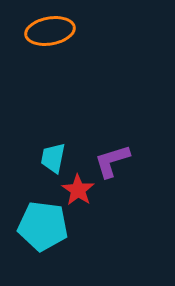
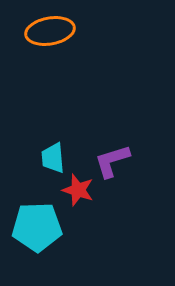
cyan trapezoid: rotated 16 degrees counterclockwise
red star: rotated 16 degrees counterclockwise
cyan pentagon: moved 6 px left, 1 px down; rotated 9 degrees counterclockwise
